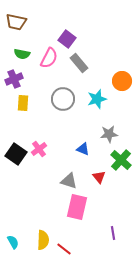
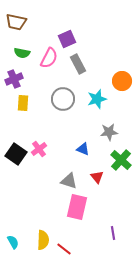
purple square: rotated 30 degrees clockwise
green semicircle: moved 1 px up
gray rectangle: moved 1 px left, 1 px down; rotated 12 degrees clockwise
gray star: moved 2 px up
red triangle: moved 2 px left
